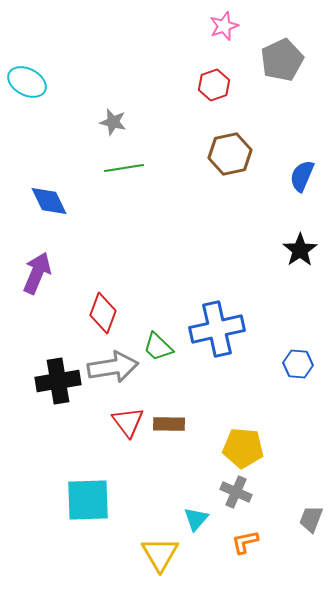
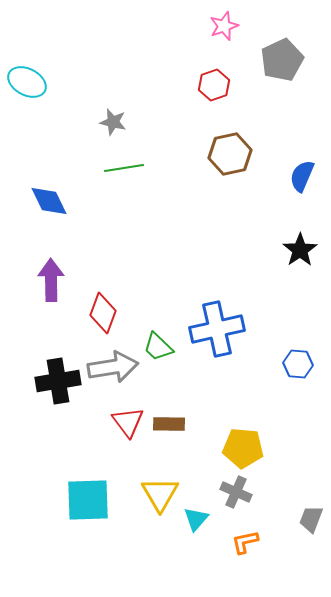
purple arrow: moved 14 px right, 7 px down; rotated 24 degrees counterclockwise
yellow triangle: moved 60 px up
